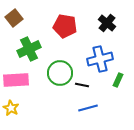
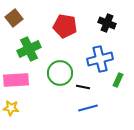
black cross: rotated 18 degrees counterclockwise
black line: moved 1 px right, 2 px down
yellow star: rotated 21 degrees counterclockwise
